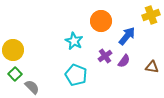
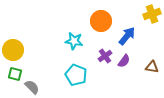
yellow cross: moved 1 px right, 1 px up
cyan star: rotated 18 degrees counterclockwise
green square: rotated 32 degrees counterclockwise
